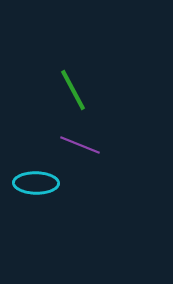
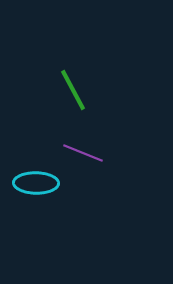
purple line: moved 3 px right, 8 px down
